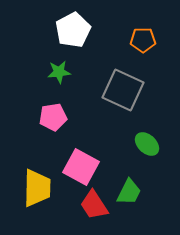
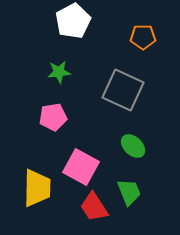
white pentagon: moved 9 px up
orange pentagon: moved 3 px up
green ellipse: moved 14 px left, 2 px down
green trapezoid: rotated 48 degrees counterclockwise
red trapezoid: moved 2 px down
